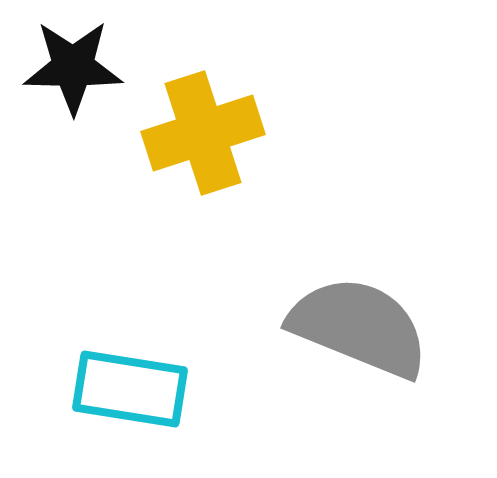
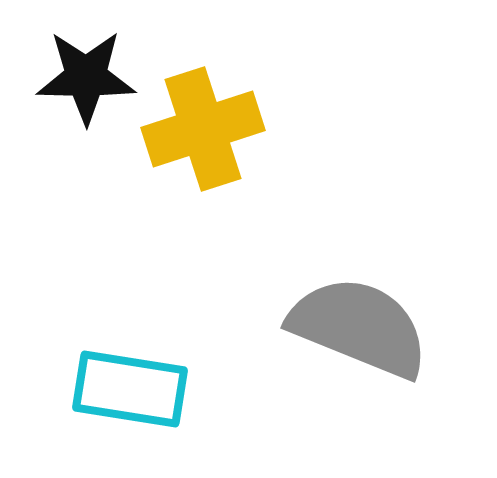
black star: moved 13 px right, 10 px down
yellow cross: moved 4 px up
